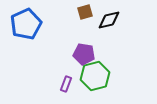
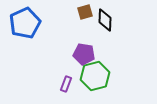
black diamond: moved 4 px left; rotated 75 degrees counterclockwise
blue pentagon: moved 1 px left, 1 px up
